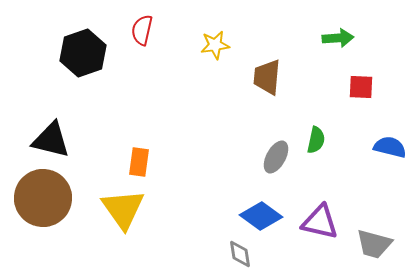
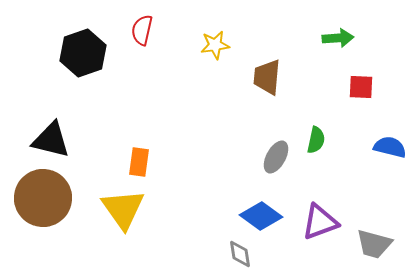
purple triangle: rotated 33 degrees counterclockwise
